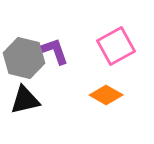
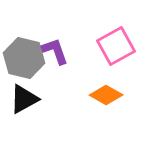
black triangle: moved 1 px left, 1 px up; rotated 16 degrees counterclockwise
